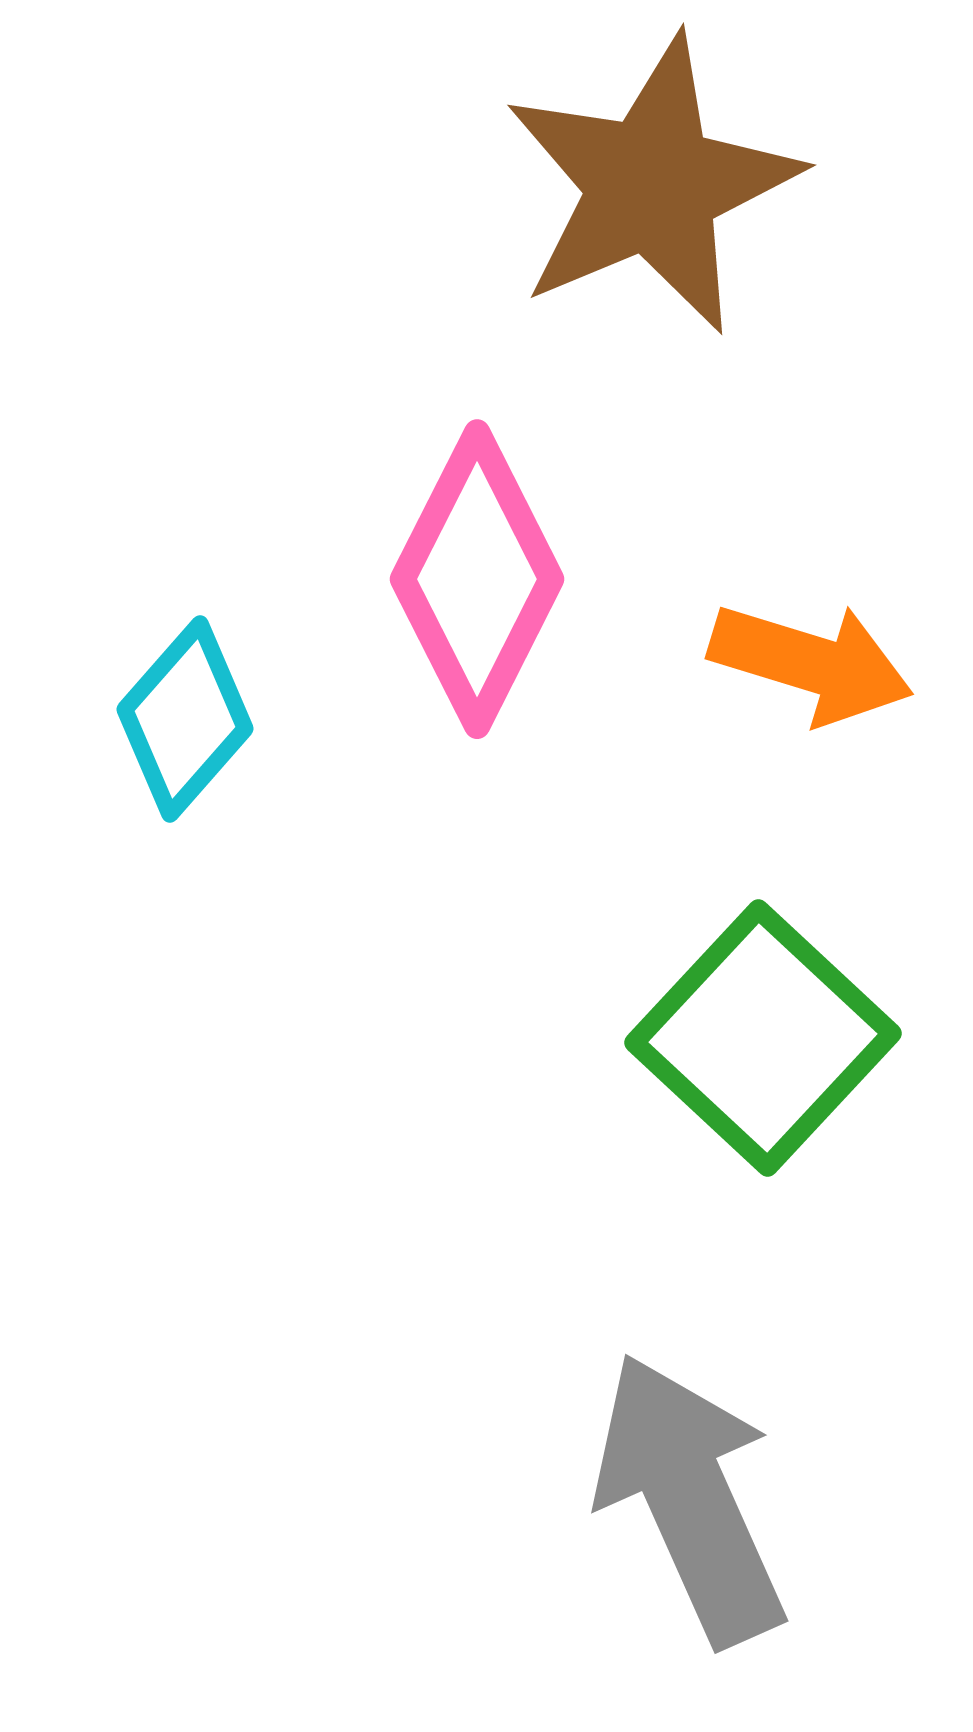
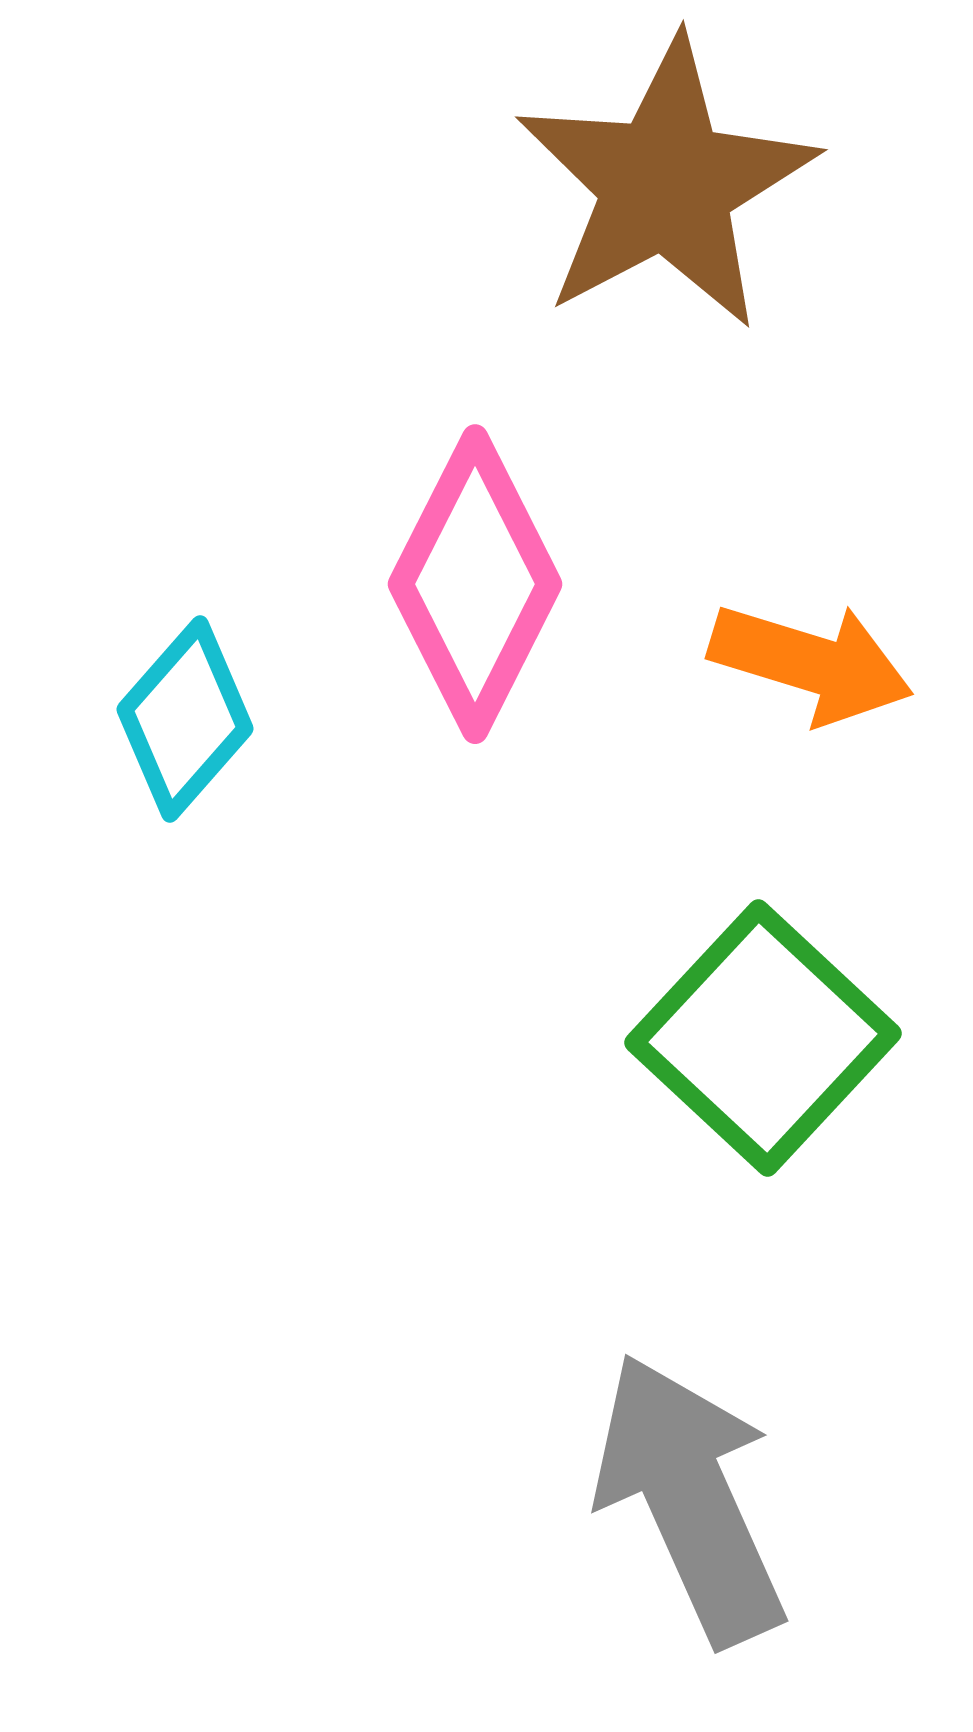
brown star: moved 14 px right, 1 px up; rotated 5 degrees counterclockwise
pink diamond: moved 2 px left, 5 px down
